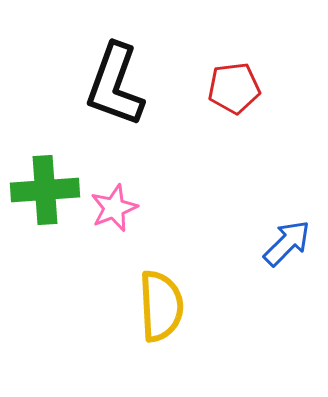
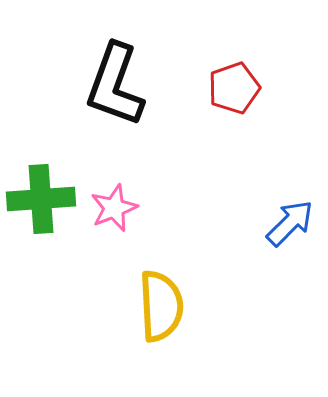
red pentagon: rotated 12 degrees counterclockwise
green cross: moved 4 px left, 9 px down
blue arrow: moved 3 px right, 20 px up
